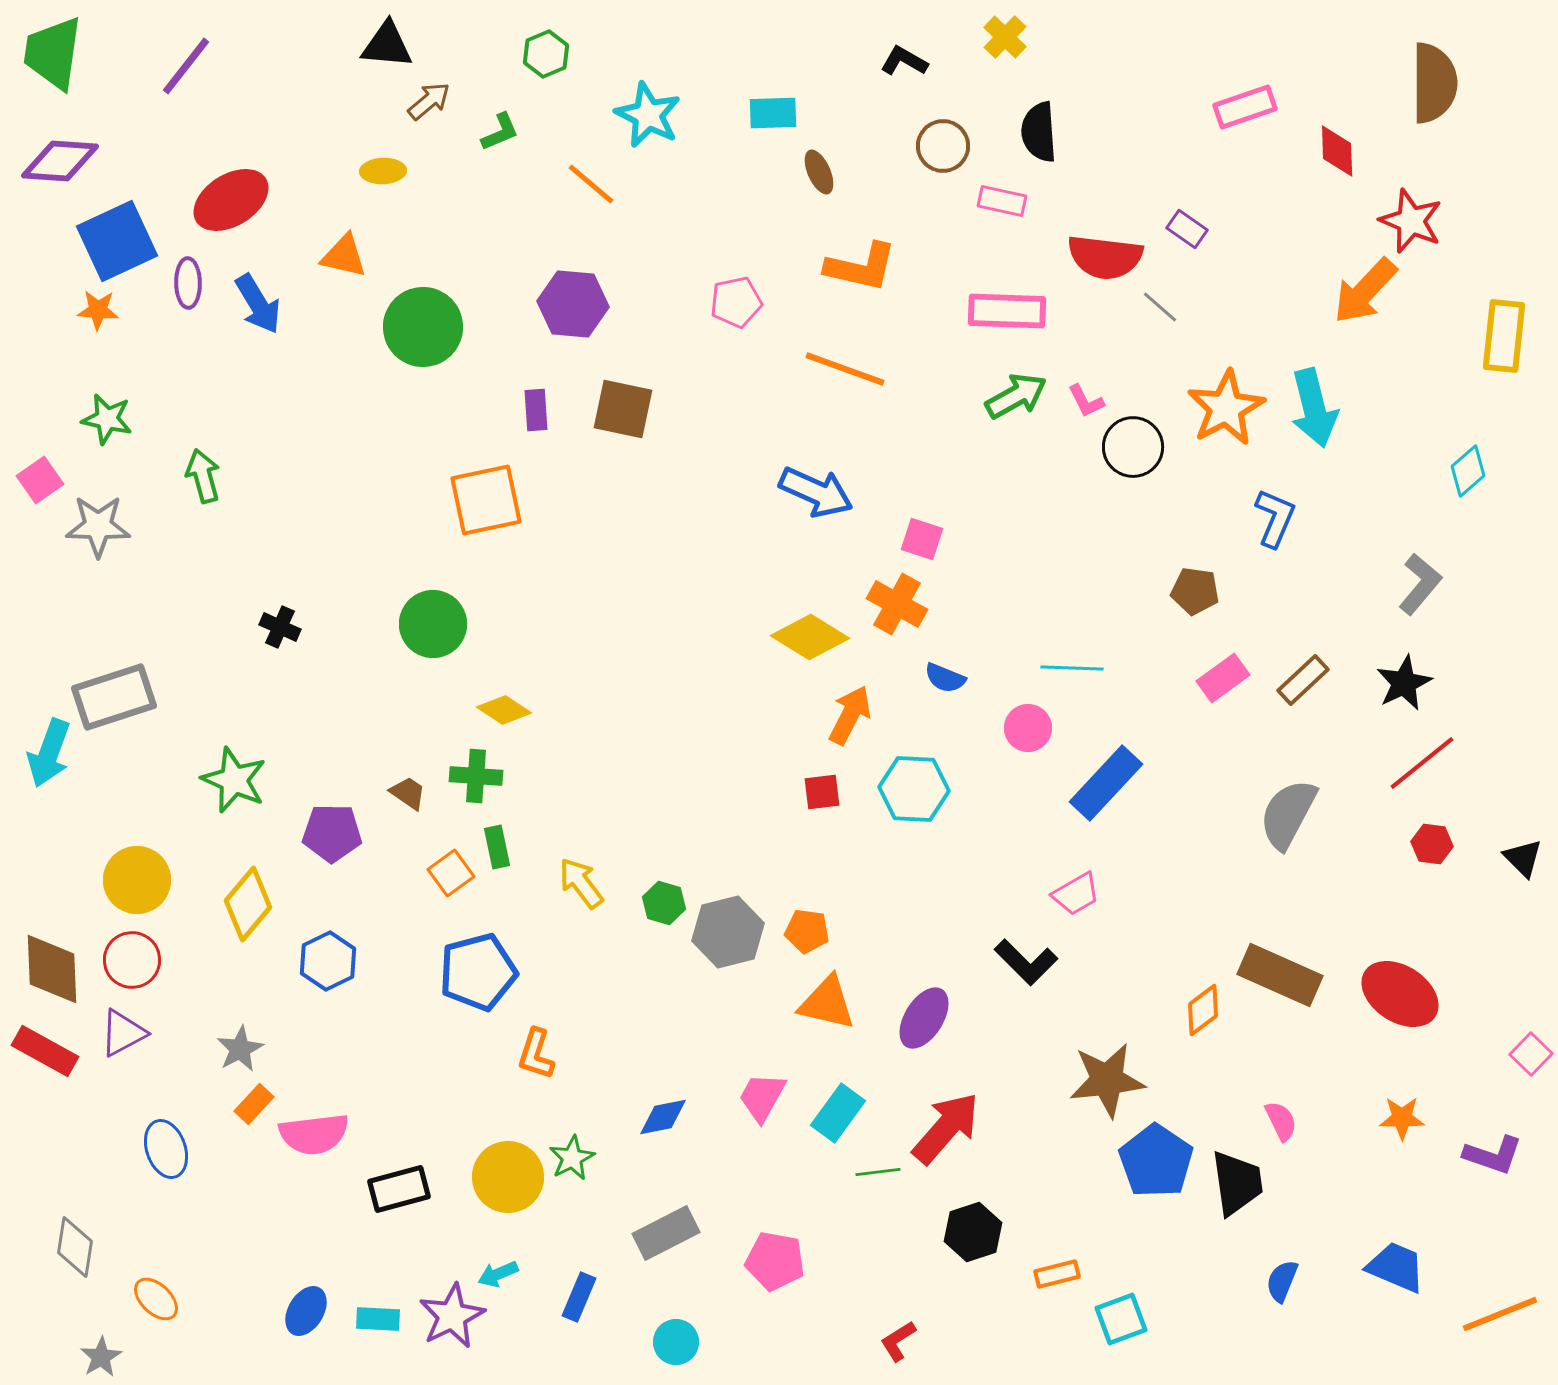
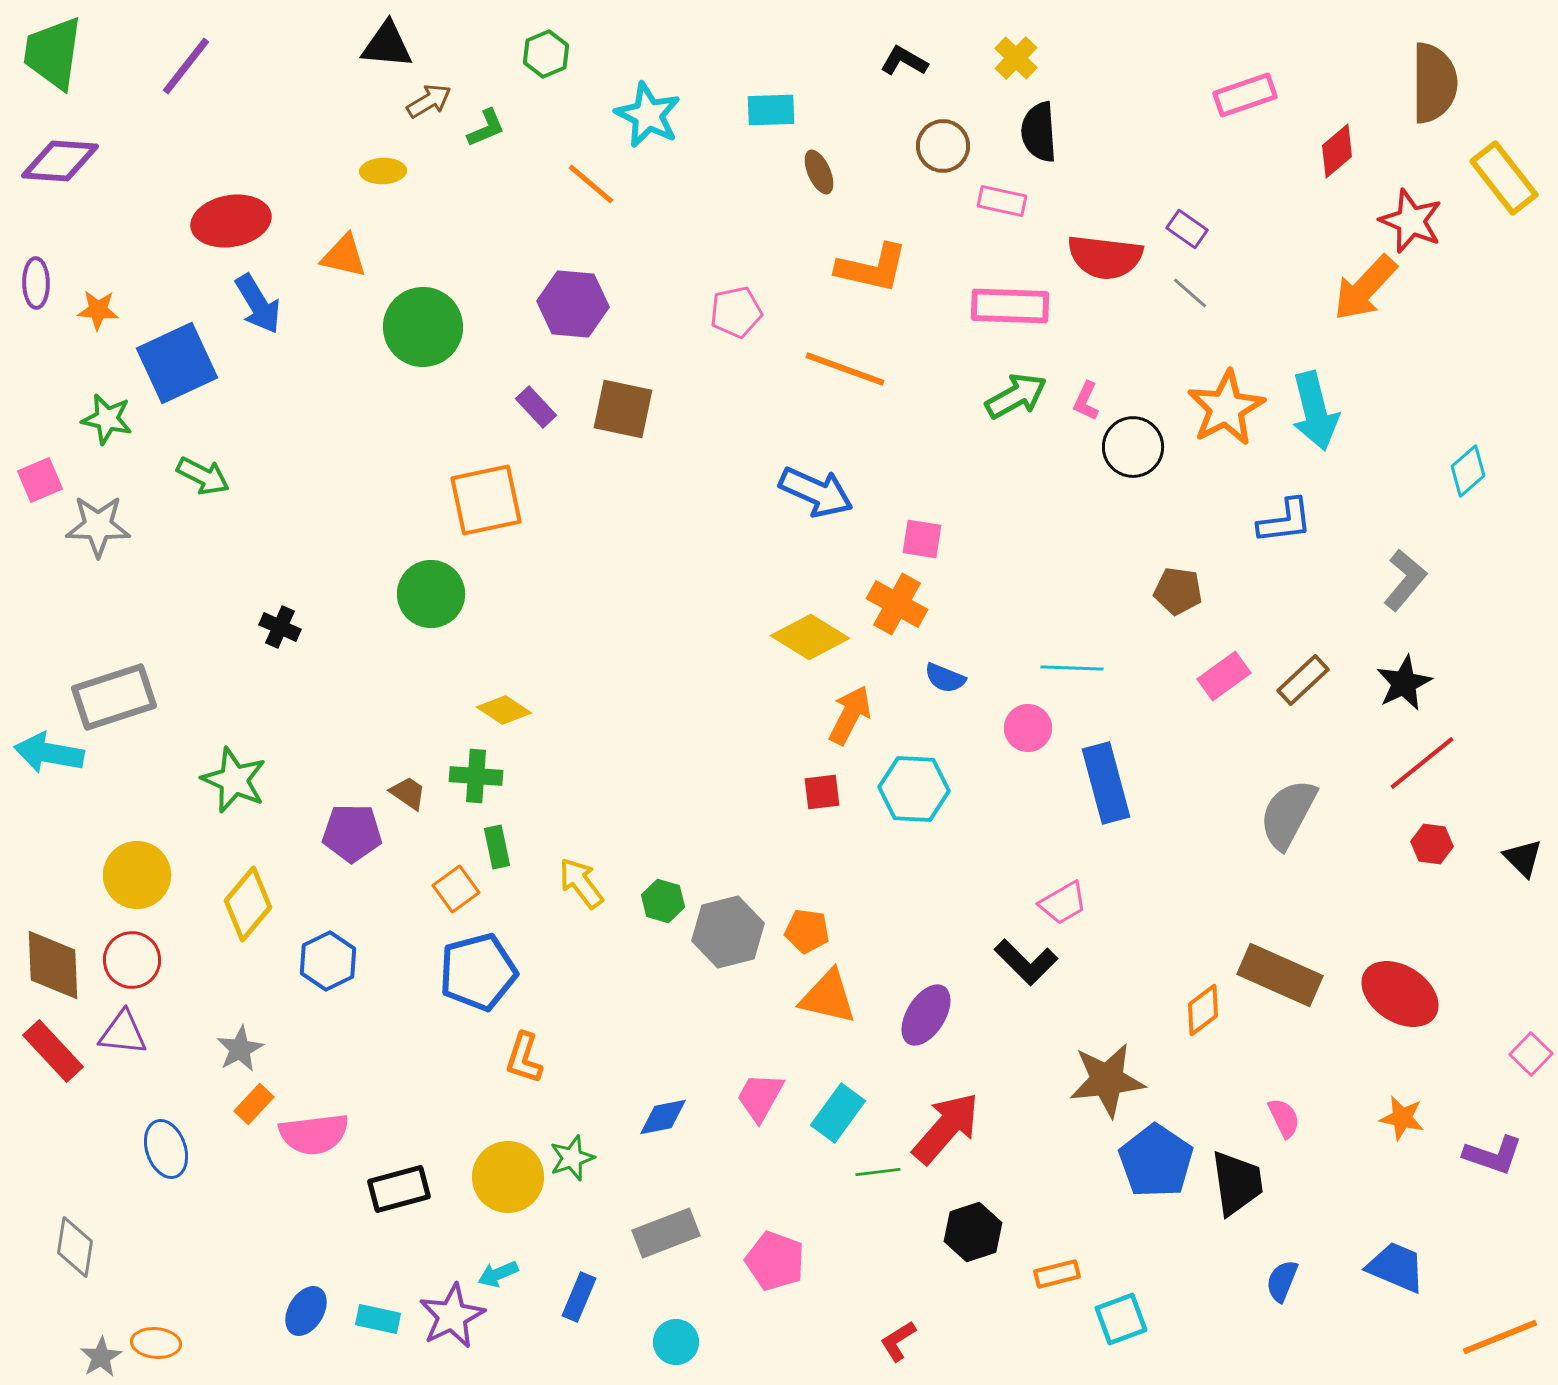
yellow cross at (1005, 37): moved 11 px right, 21 px down
brown arrow at (429, 101): rotated 9 degrees clockwise
pink rectangle at (1245, 107): moved 12 px up
cyan rectangle at (773, 113): moved 2 px left, 3 px up
green L-shape at (500, 132): moved 14 px left, 4 px up
red diamond at (1337, 151): rotated 52 degrees clockwise
red ellipse at (231, 200): moved 21 px down; rotated 22 degrees clockwise
blue square at (117, 241): moved 60 px right, 122 px down
orange L-shape at (861, 267): moved 11 px right, 1 px down
purple ellipse at (188, 283): moved 152 px left
orange arrow at (1365, 291): moved 3 px up
pink pentagon at (736, 302): moved 10 px down
gray line at (1160, 307): moved 30 px right, 14 px up
pink rectangle at (1007, 311): moved 3 px right, 5 px up
yellow rectangle at (1504, 336): moved 158 px up; rotated 44 degrees counterclockwise
pink L-shape at (1086, 401): rotated 51 degrees clockwise
cyan arrow at (1314, 408): moved 1 px right, 3 px down
purple rectangle at (536, 410): moved 3 px up; rotated 39 degrees counterclockwise
green arrow at (203, 476): rotated 132 degrees clockwise
pink square at (40, 480): rotated 12 degrees clockwise
blue L-shape at (1275, 518): moved 10 px right, 3 px down; rotated 60 degrees clockwise
pink square at (922, 539): rotated 9 degrees counterclockwise
gray L-shape at (1420, 584): moved 15 px left, 4 px up
brown pentagon at (1195, 591): moved 17 px left
green circle at (433, 624): moved 2 px left, 30 px up
pink rectangle at (1223, 678): moved 1 px right, 2 px up
cyan arrow at (49, 753): rotated 80 degrees clockwise
blue rectangle at (1106, 783): rotated 58 degrees counterclockwise
purple pentagon at (332, 833): moved 20 px right
orange square at (451, 873): moved 5 px right, 16 px down
yellow circle at (137, 880): moved 5 px up
pink trapezoid at (1076, 894): moved 13 px left, 9 px down
green hexagon at (664, 903): moved 1 px left, 2 px up
brown diamond at (52, 969): moved 1 px right, 4 px up
orange triangle at (827, 1003): moved 1 px right, 6 px up
purple ellipse at (924, 1018): moved 2 px right, 3 px up
purple triangle at (123, 1033): rotated 34 degrees clockwise
red rectangle at (45, 1051): moved 8 px right; rotated 18 degrees clockwise
orange L-shape at (536, 1054): moved 12 px left, 4 px down
pink trapezoid at (762, 1097): moved 2 px left
orange star at (1402, 1118): rotated 12 degrees clockwise
pink semicircle at (1281, 1121): moved 3 px right, 3 px up
green star at (572, 1158): rotated 9 degrees clockwise
gray rectangle at (666, 1233): rotated 6 degrees clockwise
pink pentagon at (775, 1261): rotated 10 degrees clockwise
orange ellipse at (156, 1299): moved 44 px down; rotated 39 degrees counterclockwise
orange line at (1500, 1314): moved 23 px down
cyan rectangle at (378, 1319): rotated 9 degrees clockwise
